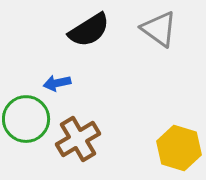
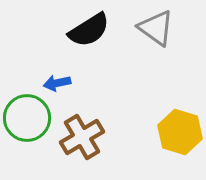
gray triangle: moved 3 px left, 1 px up
green circle: moved 1 px right, 1 px up
brown cross: moved 4 px right, 2 px up
yellow hexagon: moved 1 px right, 16 px up
